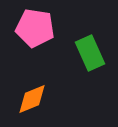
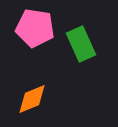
green rectangle: moved 9 px left, 9 px up
